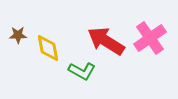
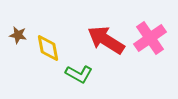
brown star: rotated 12 degrees clockwise
red arrow: moved 1 px up
green L-shape: moved 3 px left, 3 px down
